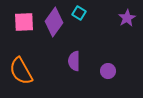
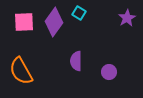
purple semicircle: moved 2 px right
purple circle: moved 1 px right, 1 px down
